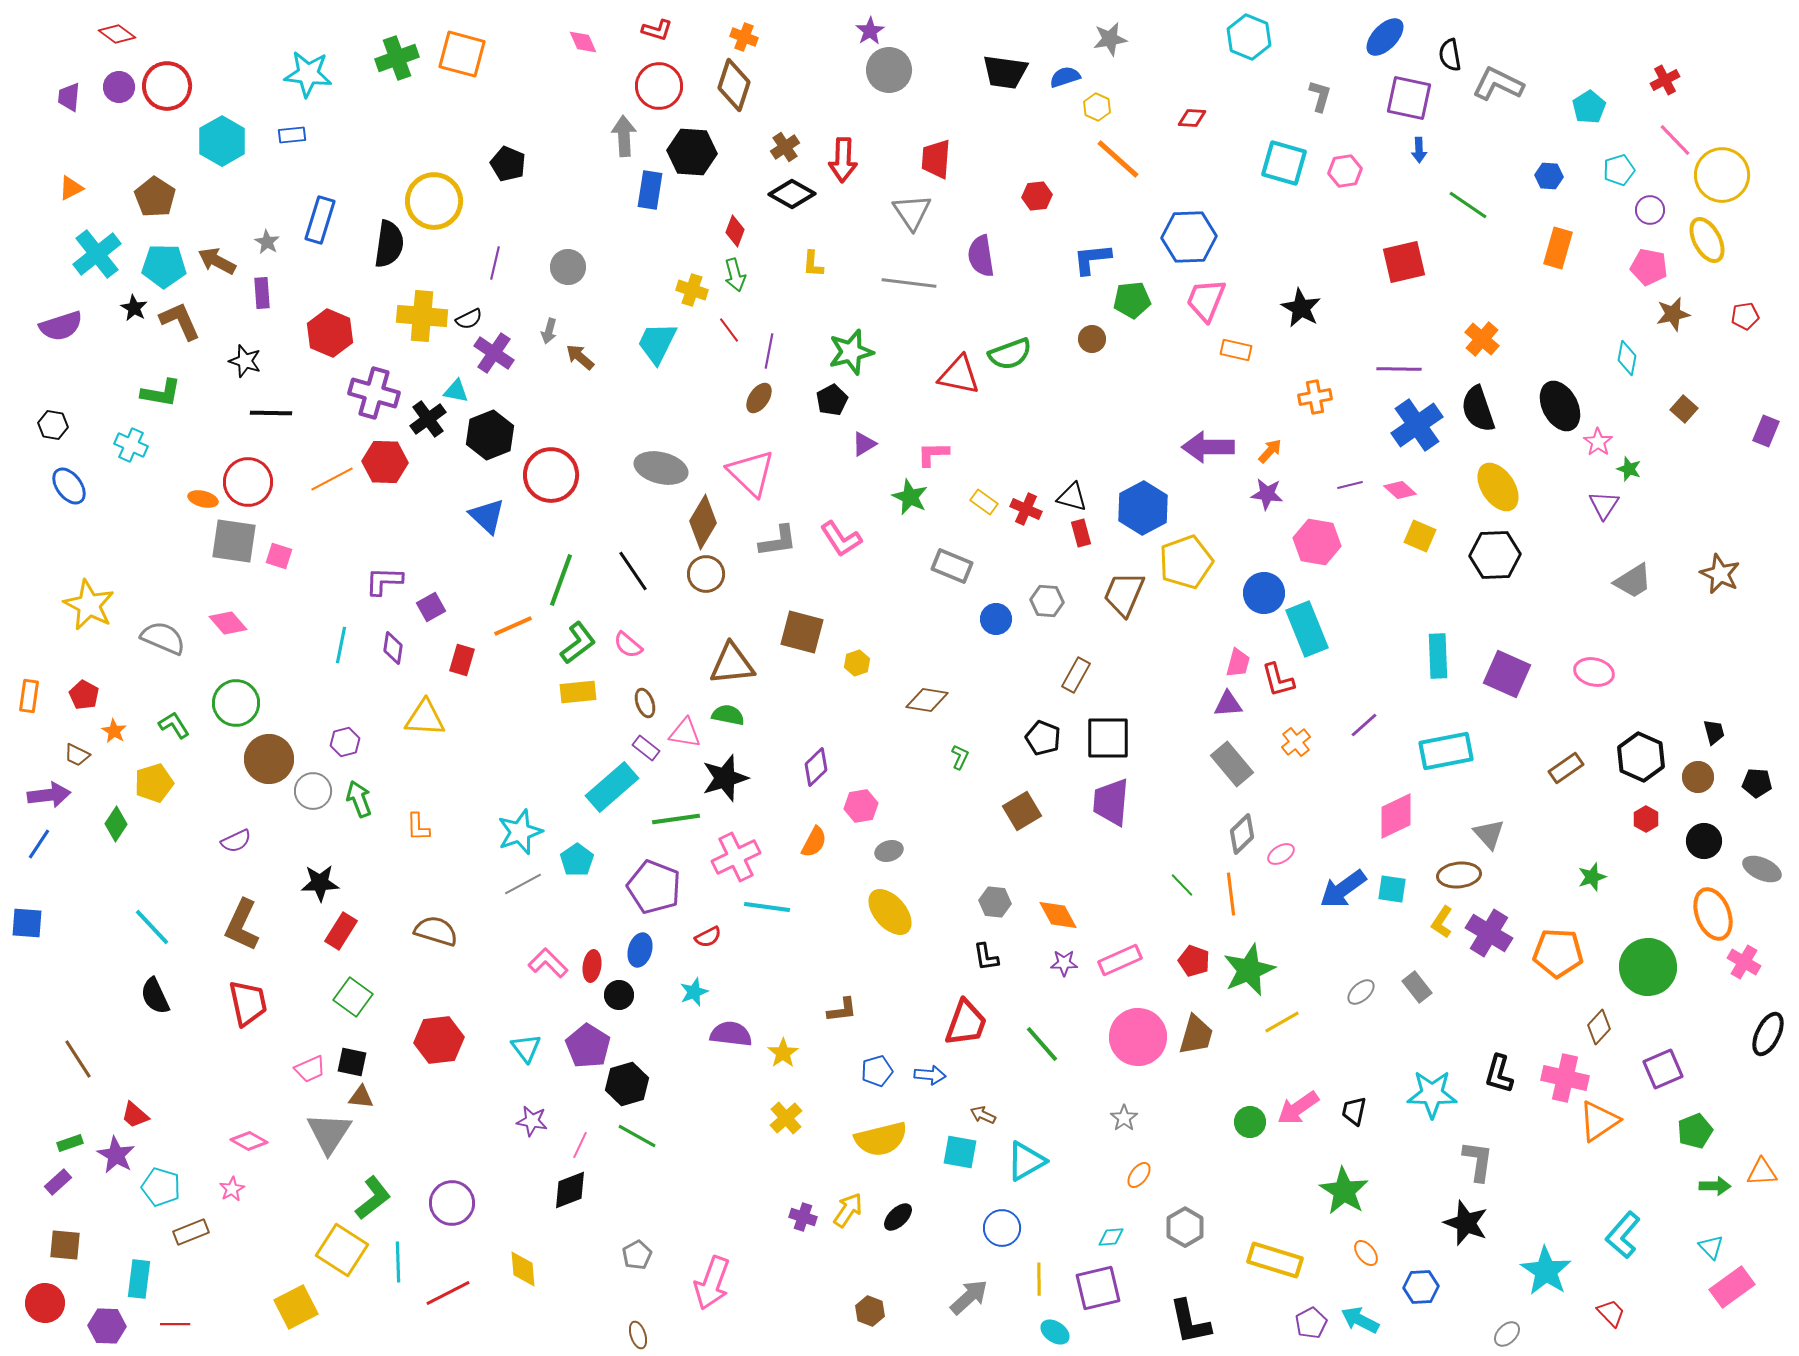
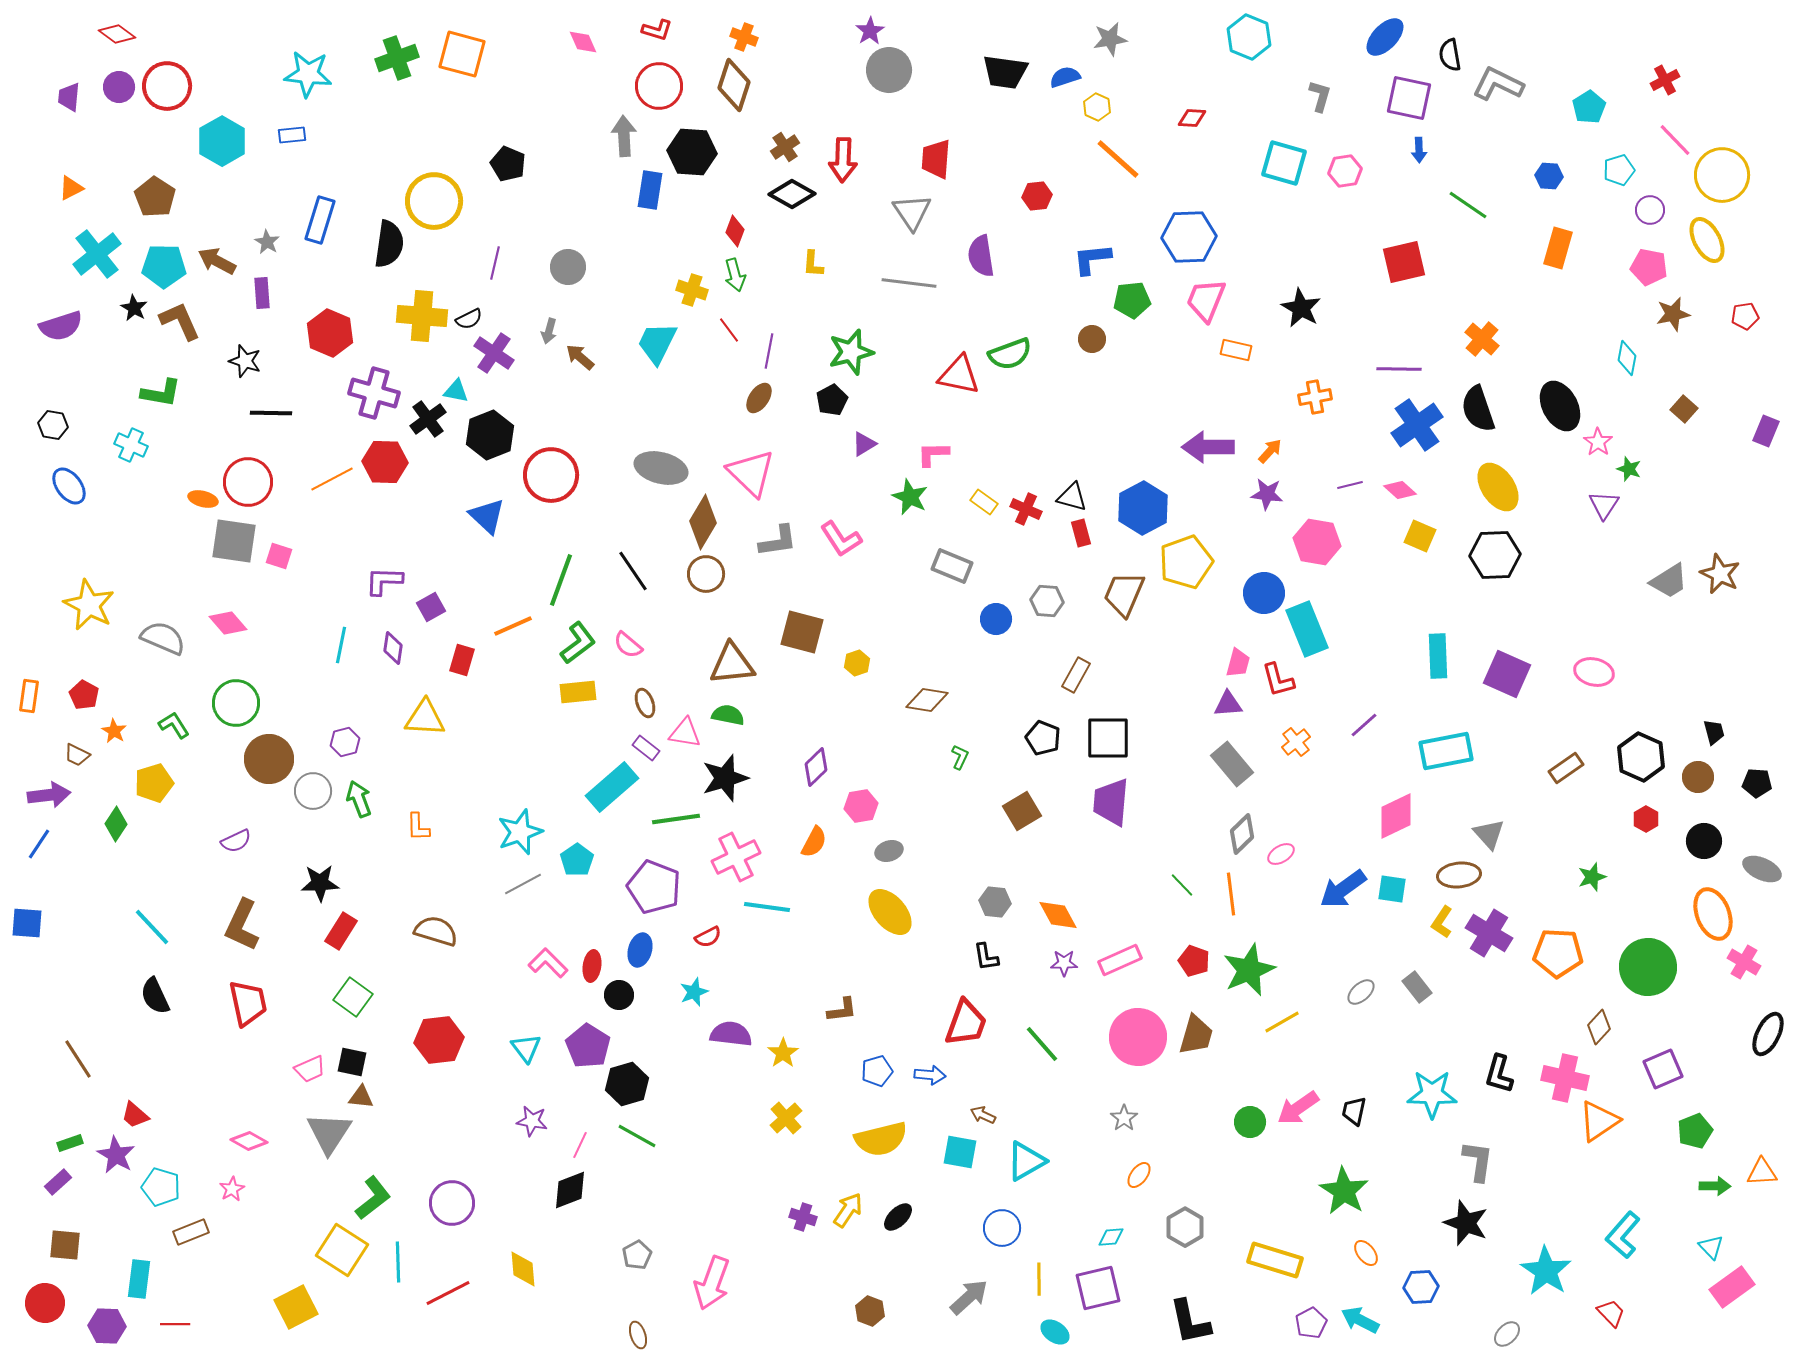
gray trapezoid at (1633, 581): moved 36 px right
